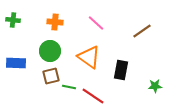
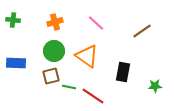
orange cross: rotated 21 degrees counterclockwise
green circle: moved 4 px right
orange triangle: moved 2 px left, 1 px up
black rectangle: moved 2 px right, 2 px down
